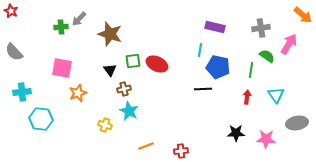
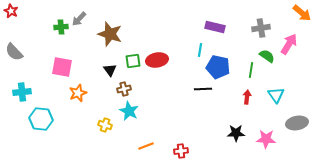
orange arrow: moved 1 px left, 2 px up
red ellipse: moved 4 px up; rotated 35 degrees counterclockwise
pink square: moved 1 px up
